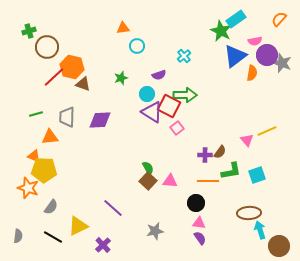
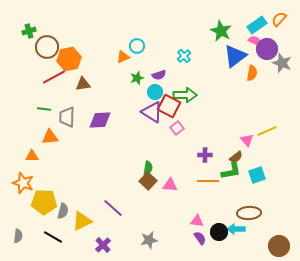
cyan rectangle at (236, 19): moved 21 px right, 6 px down
orange triangle at (123, 28): moved 29 px down; rotated 16 degrees counterclockwise
pink semicircle at (255, 41): rotated 144 degrees counterclockwise
purple circle at (267, 55): moved 6 px up
orange hexagon at (72, 67): moved 3 px left, 8 px up; rotated 25 degrees counterclockwise
red line at (54, 77): rotated 15 degrees clockwise
green star at (121, 78): moved 16 px right
brown triangle at (83, 84): rotated 28 degrees counterclockwise
cyan circle at (147, 94): moved 8 px right, 2 px up
green line at (36, 114): moved 8 px right, 5 px up; rotated 24 degrees clockwise
brown semicircle at (220, 152): moved 16 px right, 5 px down; rotated 16 degrees clockwise
orange triangle at (34, 156): moved 2 px left; rotated 24 degrees counterclockwise
green semicircle at (148, 168): rotated 40 degrees clockwise
yellow pentagon at (44, 170): moved 32 px down
pink triangle at (170, 181): moved 4 px down
orange star at (28, 188): moved 5 px left, 5 px up
black circle at (196, 203): moved 23 px right, 29 px down
gray semicircle at (51, 207): moved 12 px right, 4 px down; rotated 21 degrees counterclockwise
pink triangle at (199, 223): moved 2 px left, 2 px up
yellow triangle at (78, 226): moved 4 px right, 5 px up
cyan arrow at (260, 230): moved 24 px left, 1 px up; rotated 72 degrees counterclockwise
gray star at (155, 231): moved 6 px left, 9 px down
